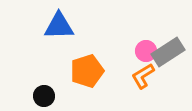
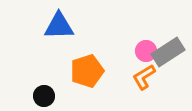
orange L-shape: moved 1 px right, 1 px down
